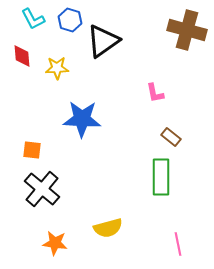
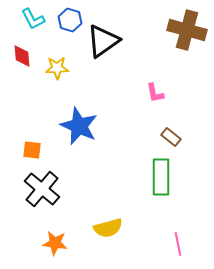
blue star: moved 3 px left, 7 px down; rotated 21 degrees clockwise
